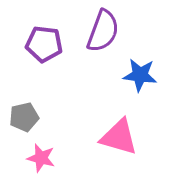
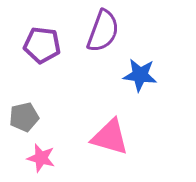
purple pentagon: moved 2 px left, 1 px down
pink triangle: moved 9 px left
